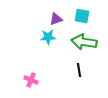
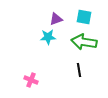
cyan square: moved 2 px right, 1 px down
